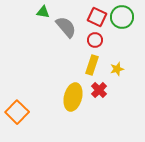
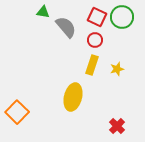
red cross: moved 18 px right, 36 px down
